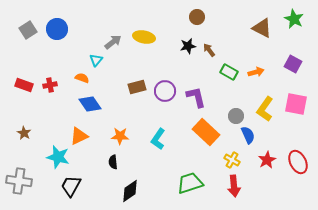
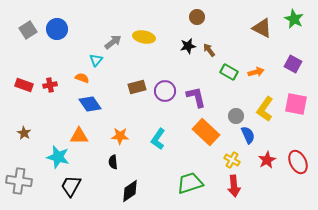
orange triangle: rotated 24 degrees clockwise
